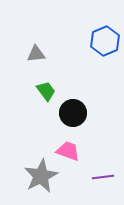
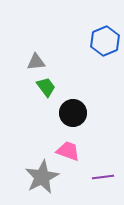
gray triangle: moved 8 px down
green trapezoid: moved 4 px up
gray star: moved 1 px right, 1 px down
